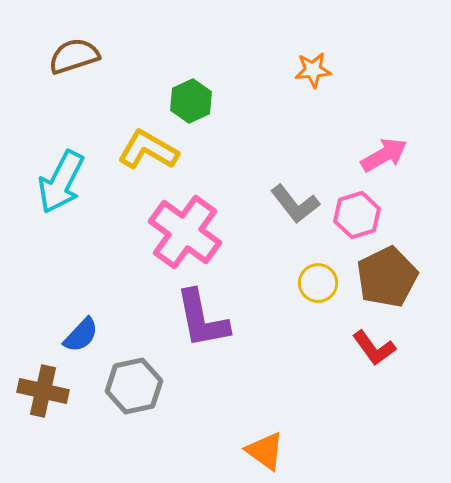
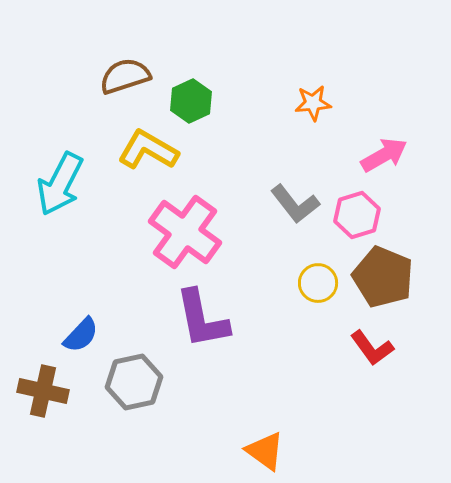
brown semicircle: moved 51 px right, 20 px down
orange star: moved 33 px down
cyan arrow: moved 1 px left, 2 px down
brown pentagon: moved 4 px left; rotated 24 degrees counterclockwise
red L-shape: moved 2 px left
gray hexagon: moved 4 px up
